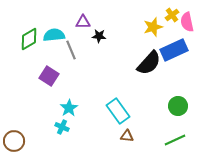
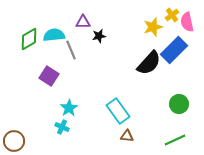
black star: rotated 16 degrees counterclockwise
blue rectangle: rotated 20 degrees counterclockwise
green circle: moved 1 px right, 2 px up
